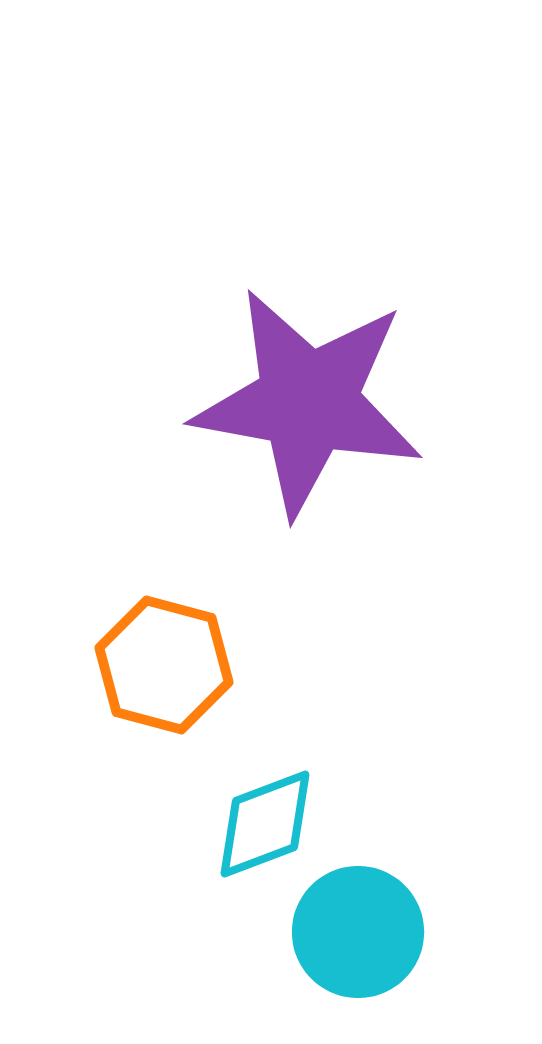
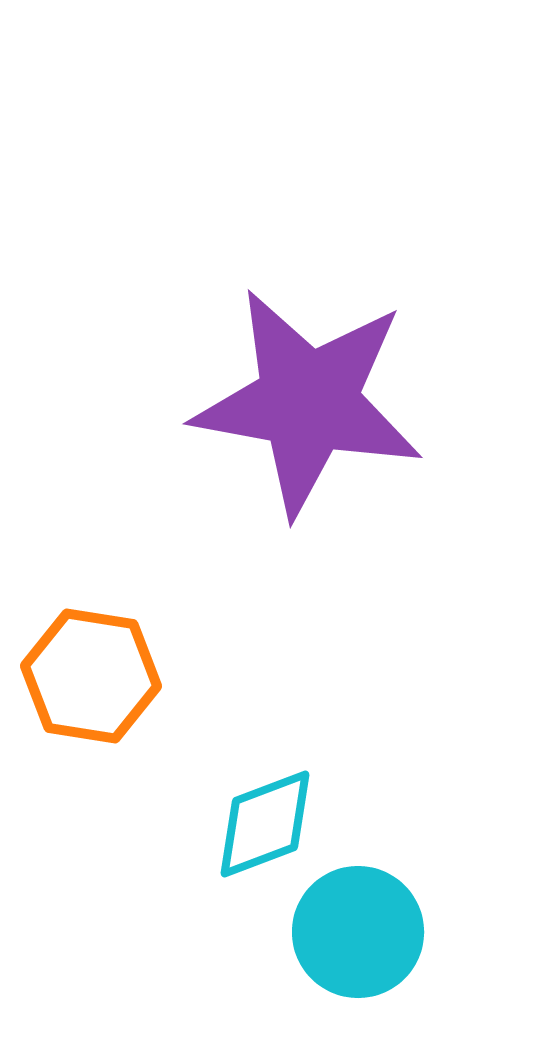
orange hexagon: moved 73 px left, 11 px down; rotated 6 degrees counterclockwise
